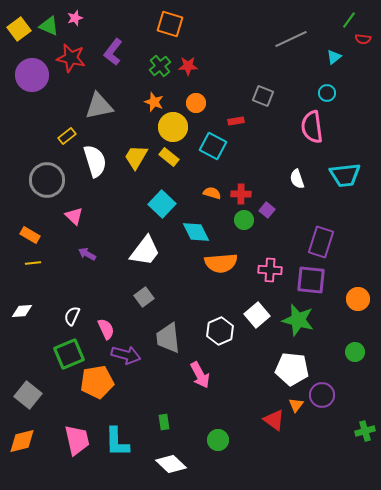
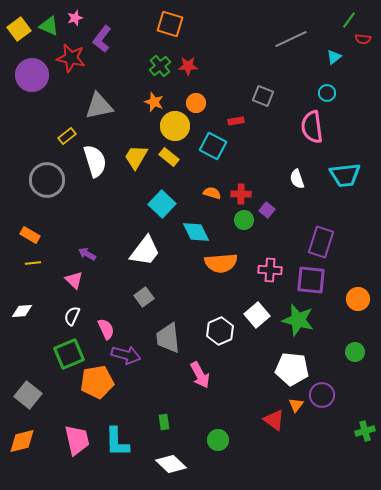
purple L-shape at (113, 52): moved 11 px left, 13 px up
yellow circle at (173, 127): moved 2 px right, 1 px up
pink triangle at (74, 216): moved 64 px down
